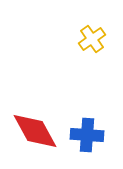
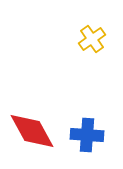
red diamond: moved 3 px left
